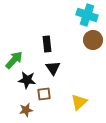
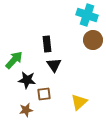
black triangle: moved 1 px right, 3 px up
